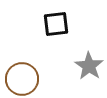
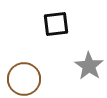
brown circle: moved 2 px right
